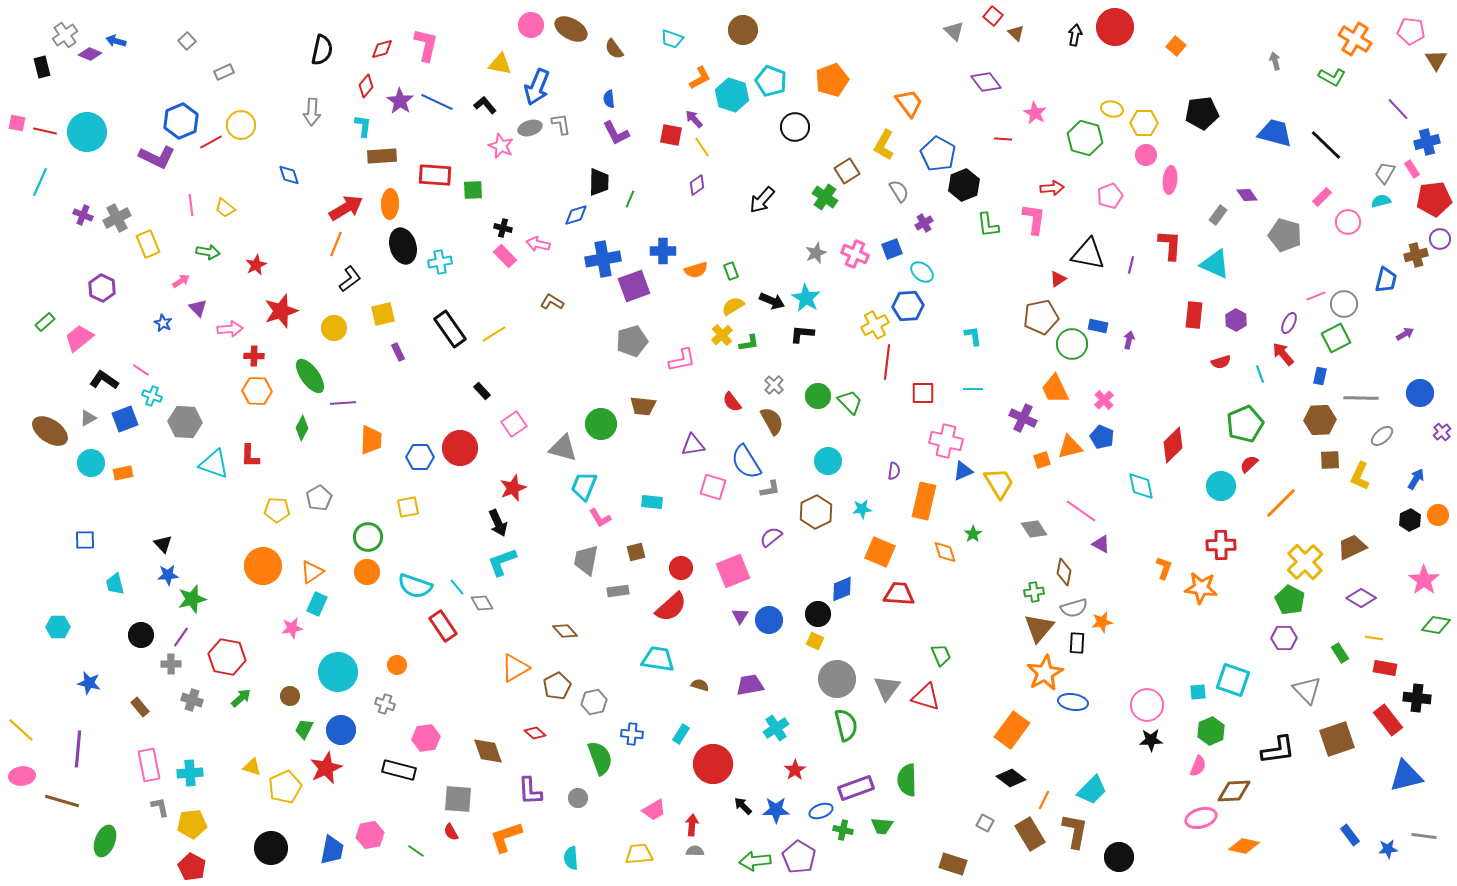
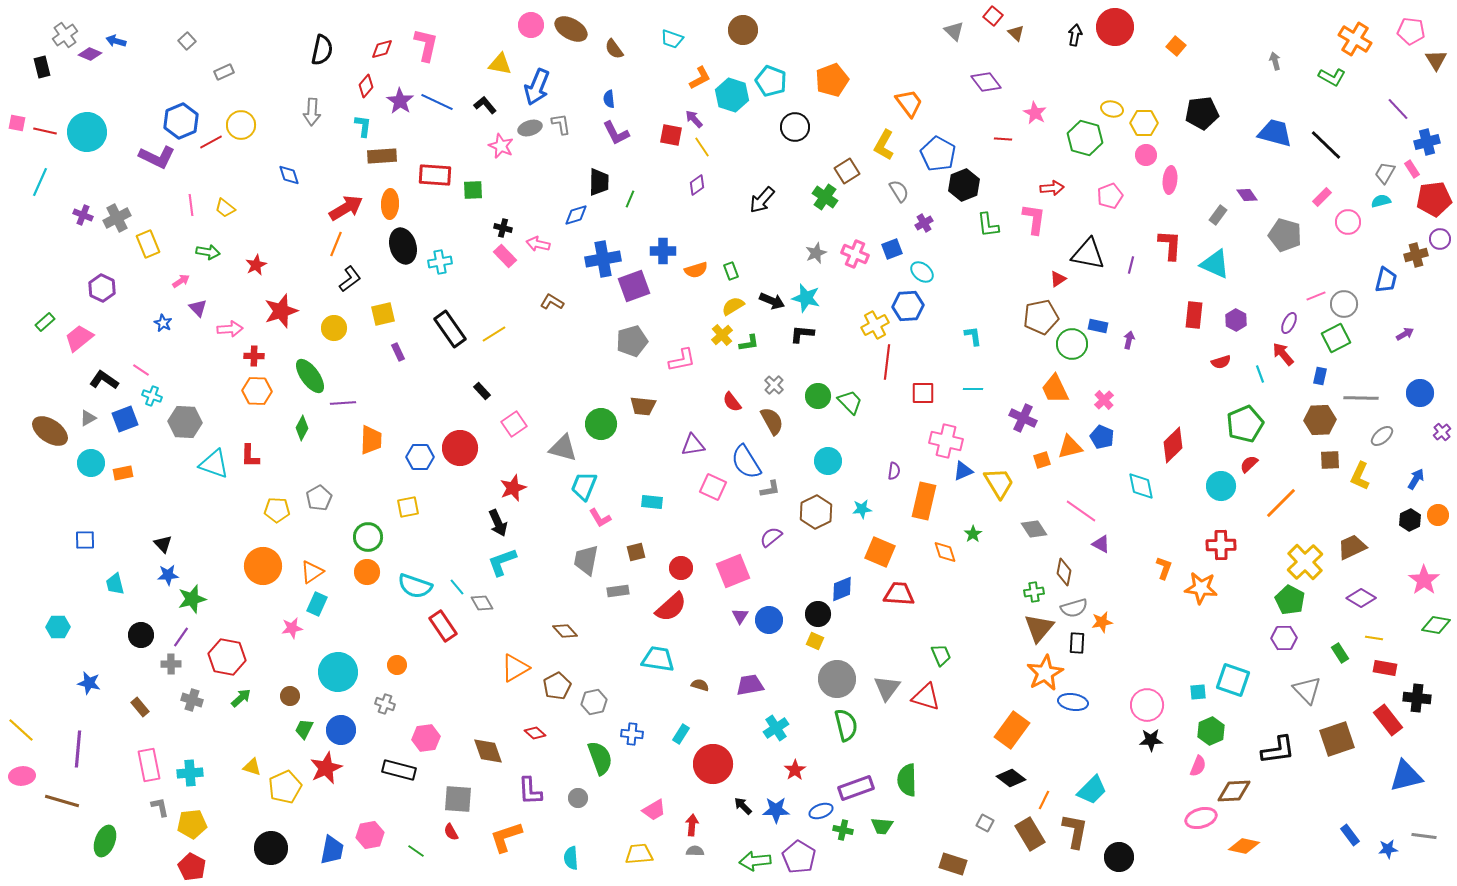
cyan star at (806, 298): rotated 16 degrees counterclockwise
pink square at (713, 487): rotated 8 degrees clockwise
